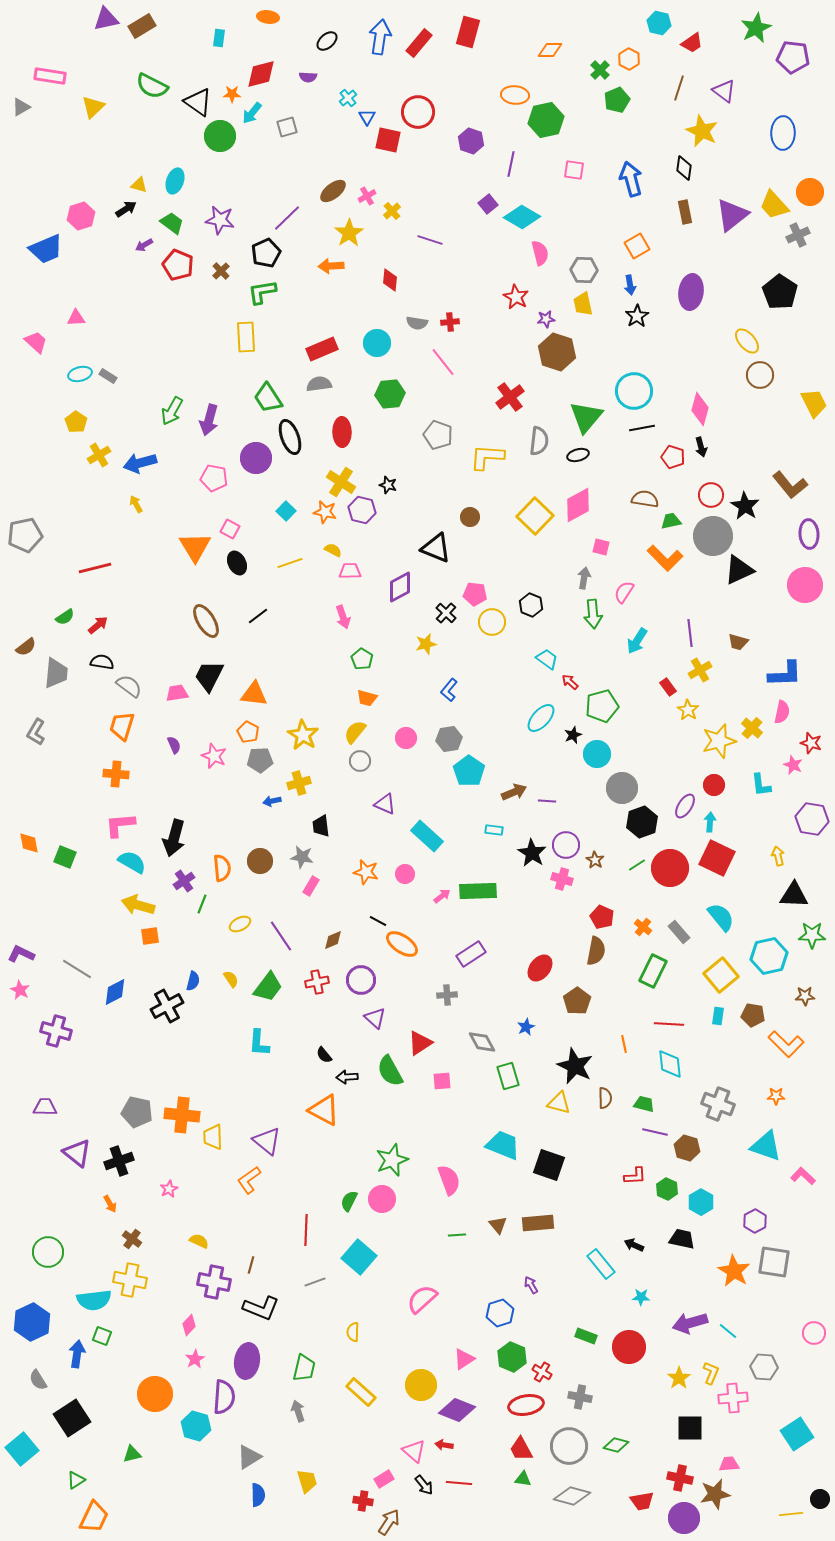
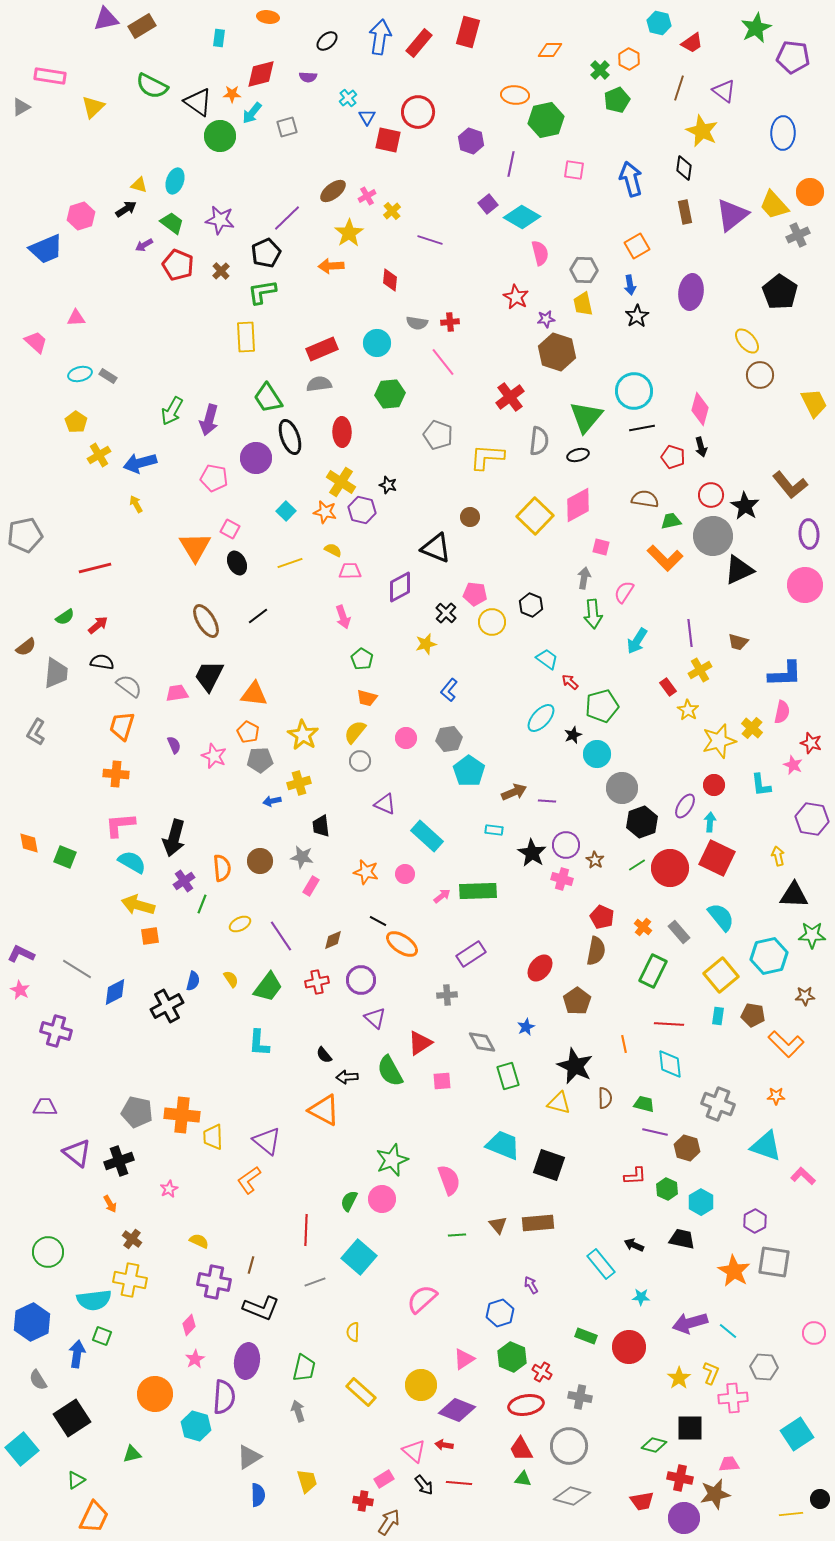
green diamond at (616, 1445): moved 38 px right
